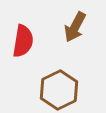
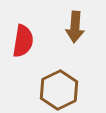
brown arrow: rotated 24 degrees counterclockwise
